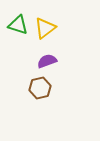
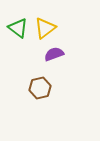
green triangle: moved 3 px down; rotated 20 degrees clockwise
purple semicircle: moved 7 px right, 7 px up
